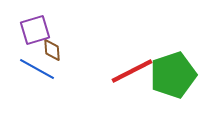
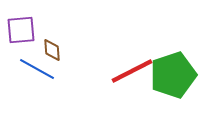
purple square: moved 14 px left; rotated 12 degrees clockwise
